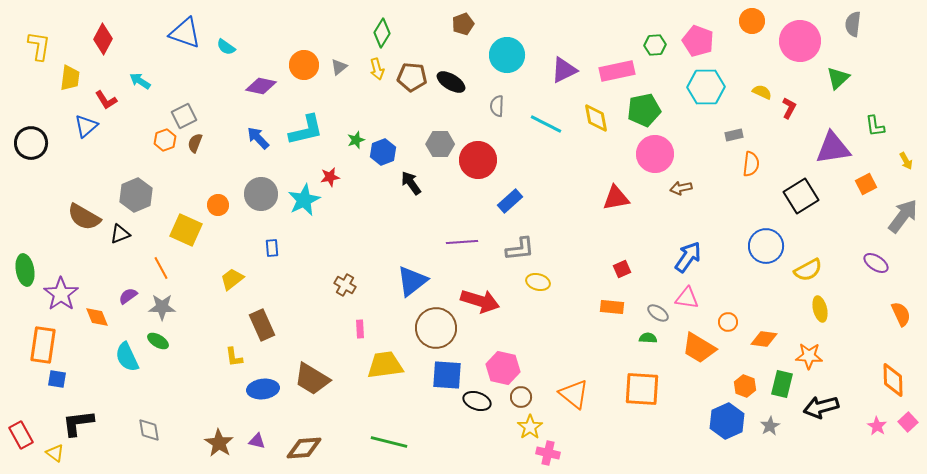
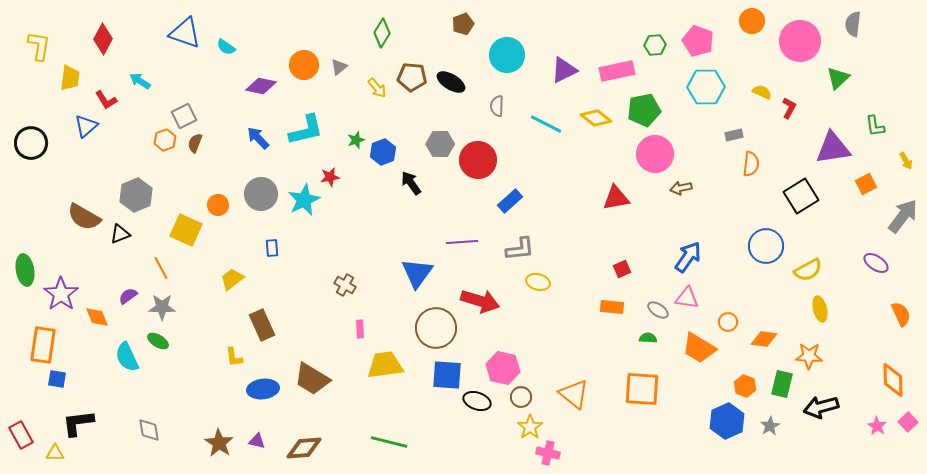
yellow arrow at (377, 69): moved 19 px down; rotated 25 degrees counterclockwise
yellow diamond at (596, 118): rotated 40 degrees counterclockwise
blue triangle at (412, 281): moved 5 px right, 8 px up; rotated 16 degrees counterclockwise
gray ellipse at (658, 313): moved 3 px up
yellow triangle at (55, 453): rotated 36 degrees counterclockwise
